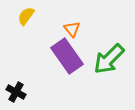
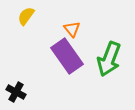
green arrow: rotated 24 degrees counterclockwise
